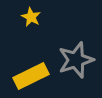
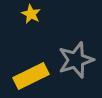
yellow star: moved 3 px up
